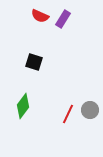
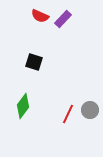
purple rectangle: rotated 12 degrees clockwise
